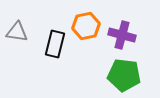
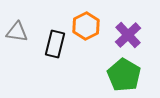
orange hexagon: rotated 16 degrees counterclockwise
purple cross: moved 6 px right; rotated 32 degrees clockwise
green pentagon: rotated 24 degrees clockwise
